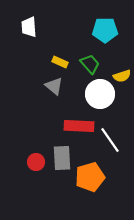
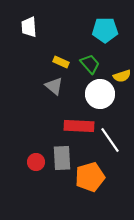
yellow rectangle: moved 1 px right
